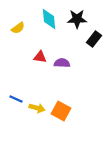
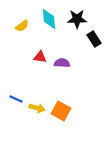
yellow semicircle: moved 4 px right, 2 px up
black rectangle: rotated 70 degrees counterclockwise
